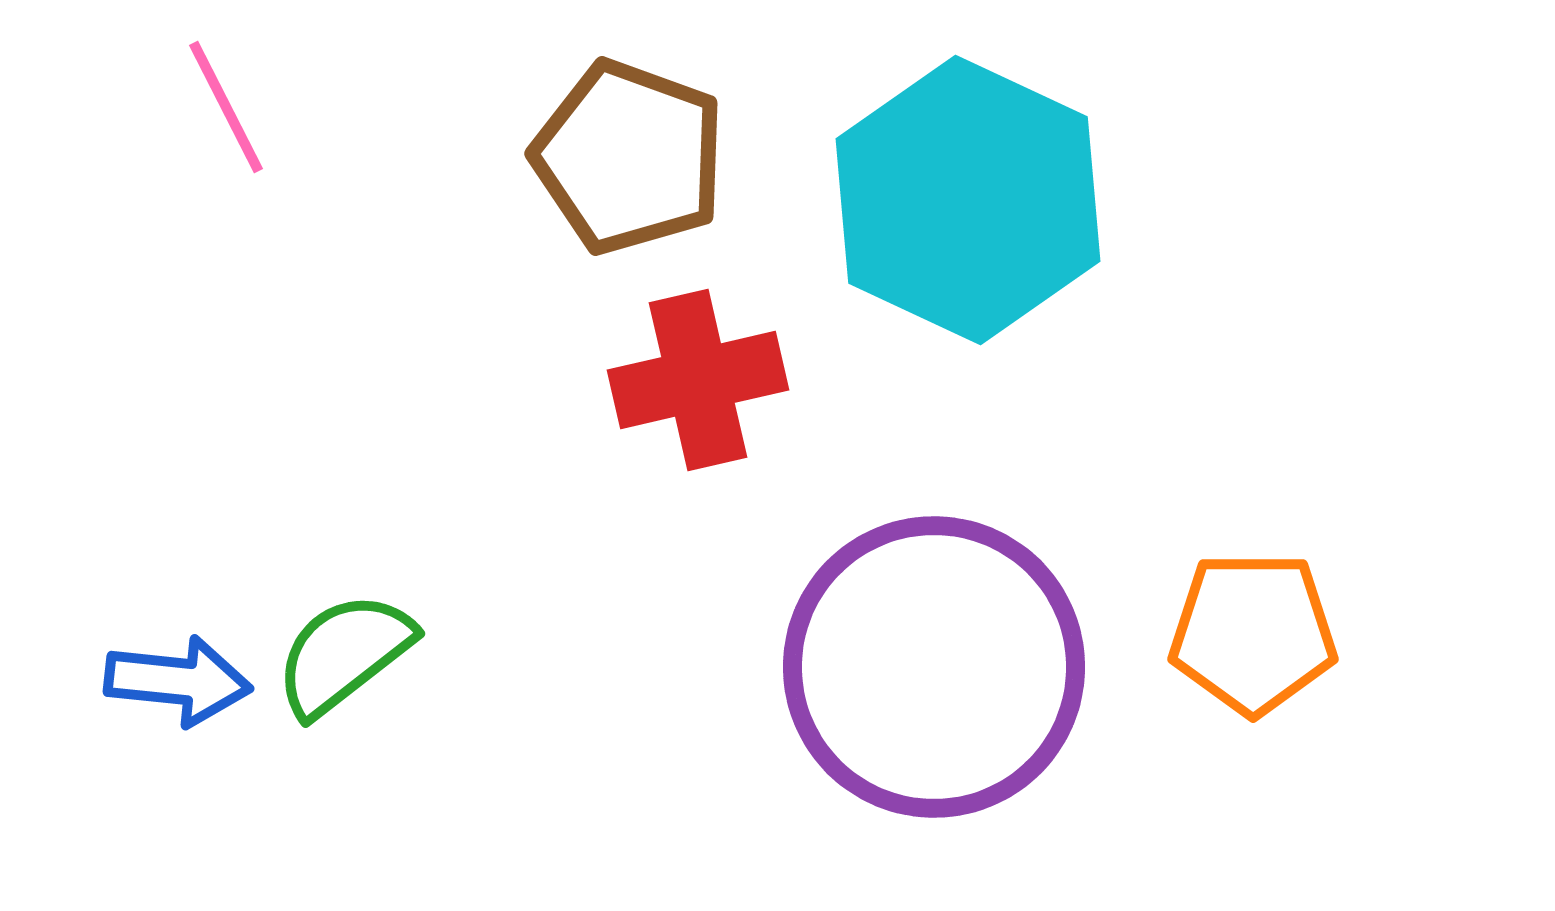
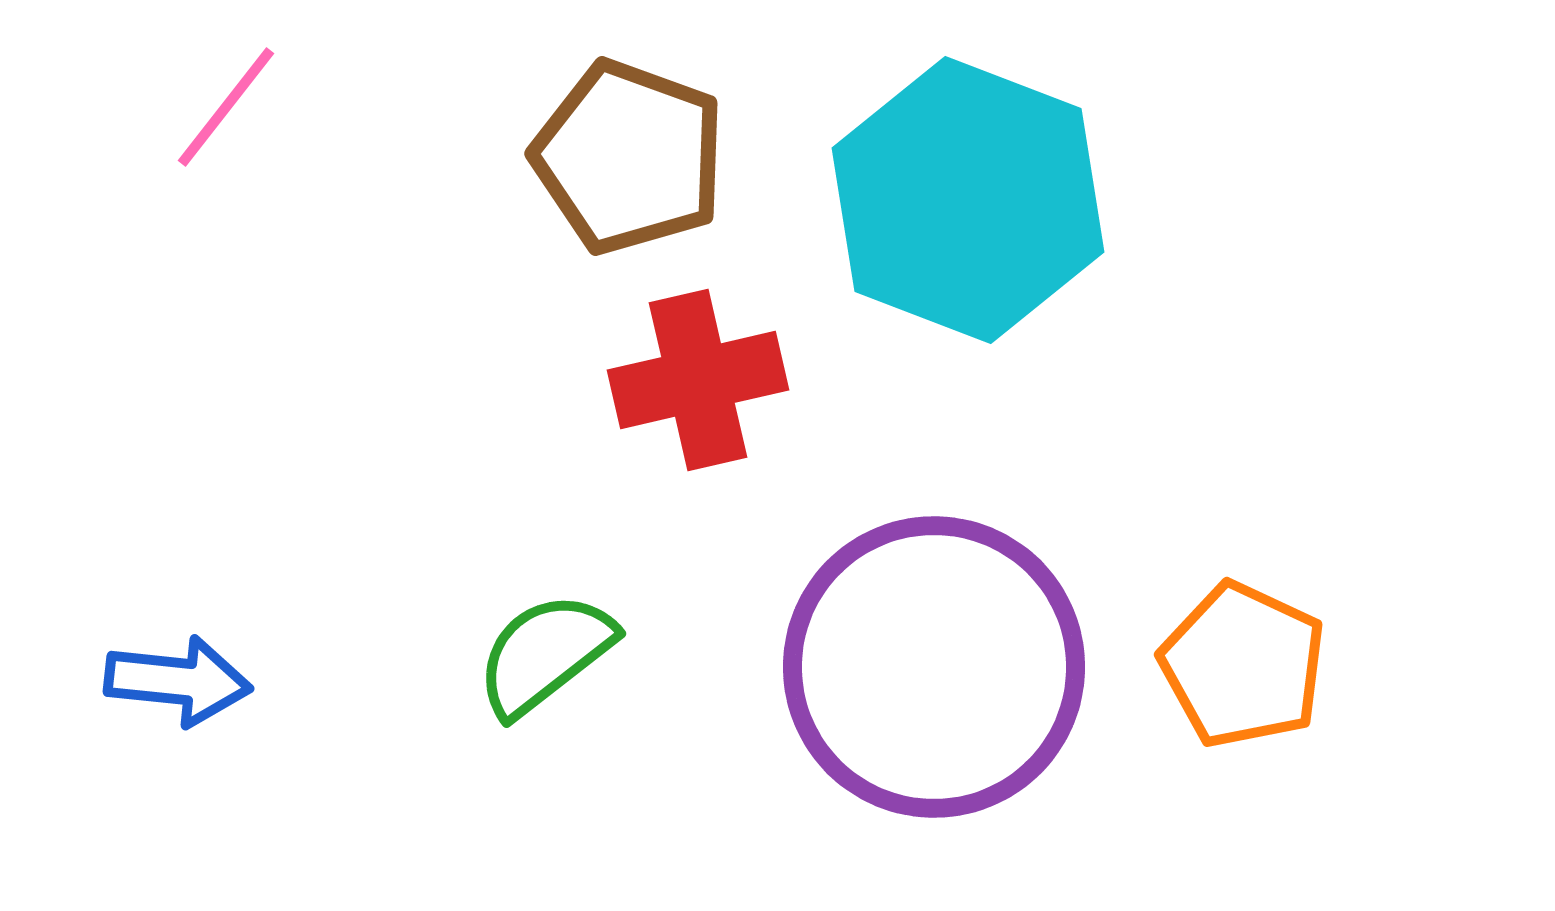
pink line: rotated 65 degrees clockwise
cyan hexagon: rotated 4 degrees counterclockwise
orange pentagon: moved 10 px left, 32 px down; rotated 25 degrees clockwise
green semicircle: moved 201 px right
